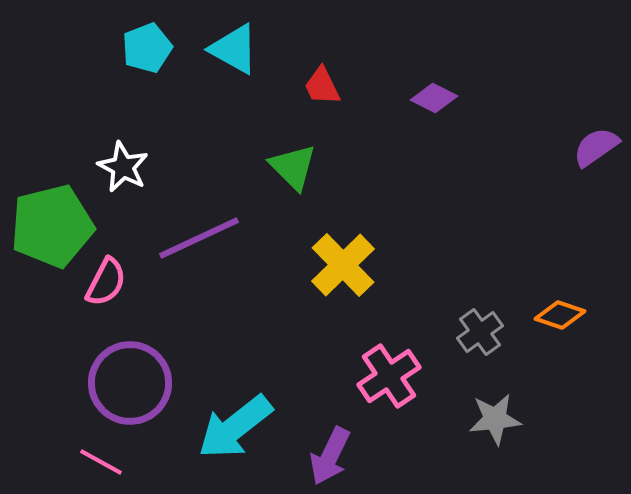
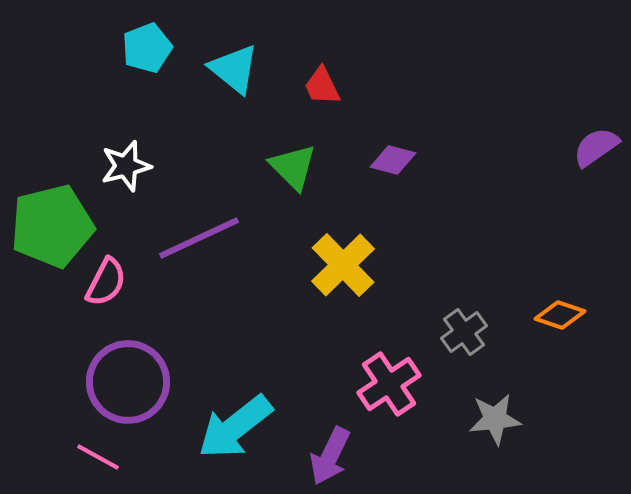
cyan triangle: moved 20 px down; rotated 10 degrees clockwise
purple diamond: moved 41 px left, 62 px down; rotated 12 degrees counterclockwise
white star: moved 3 px right, 1 px up; rotated 30 degrees clockwise
gray cross: moved 16 px left
pink cross: moved 8 px down
purple circle: moved 2 px left, 1 px up
pink line: moved 3 px left, 5 px up
